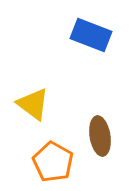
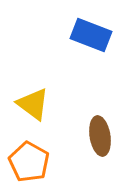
orange pentagon: moved 24 px left
